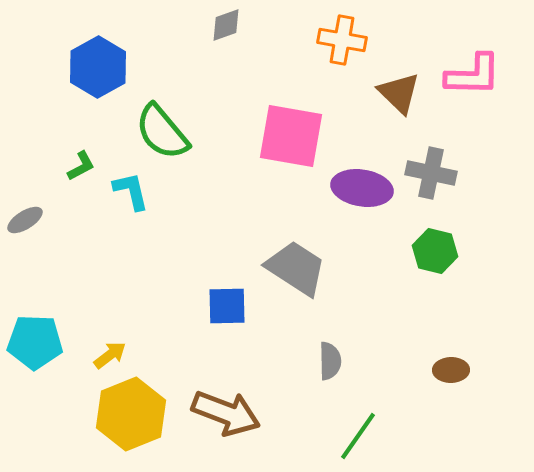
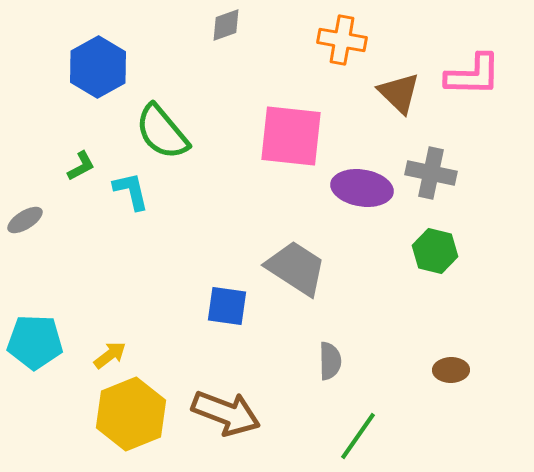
pink square: rotated 4 degrees counterclockwise
blue square: rotated 9 degrees clockwise
